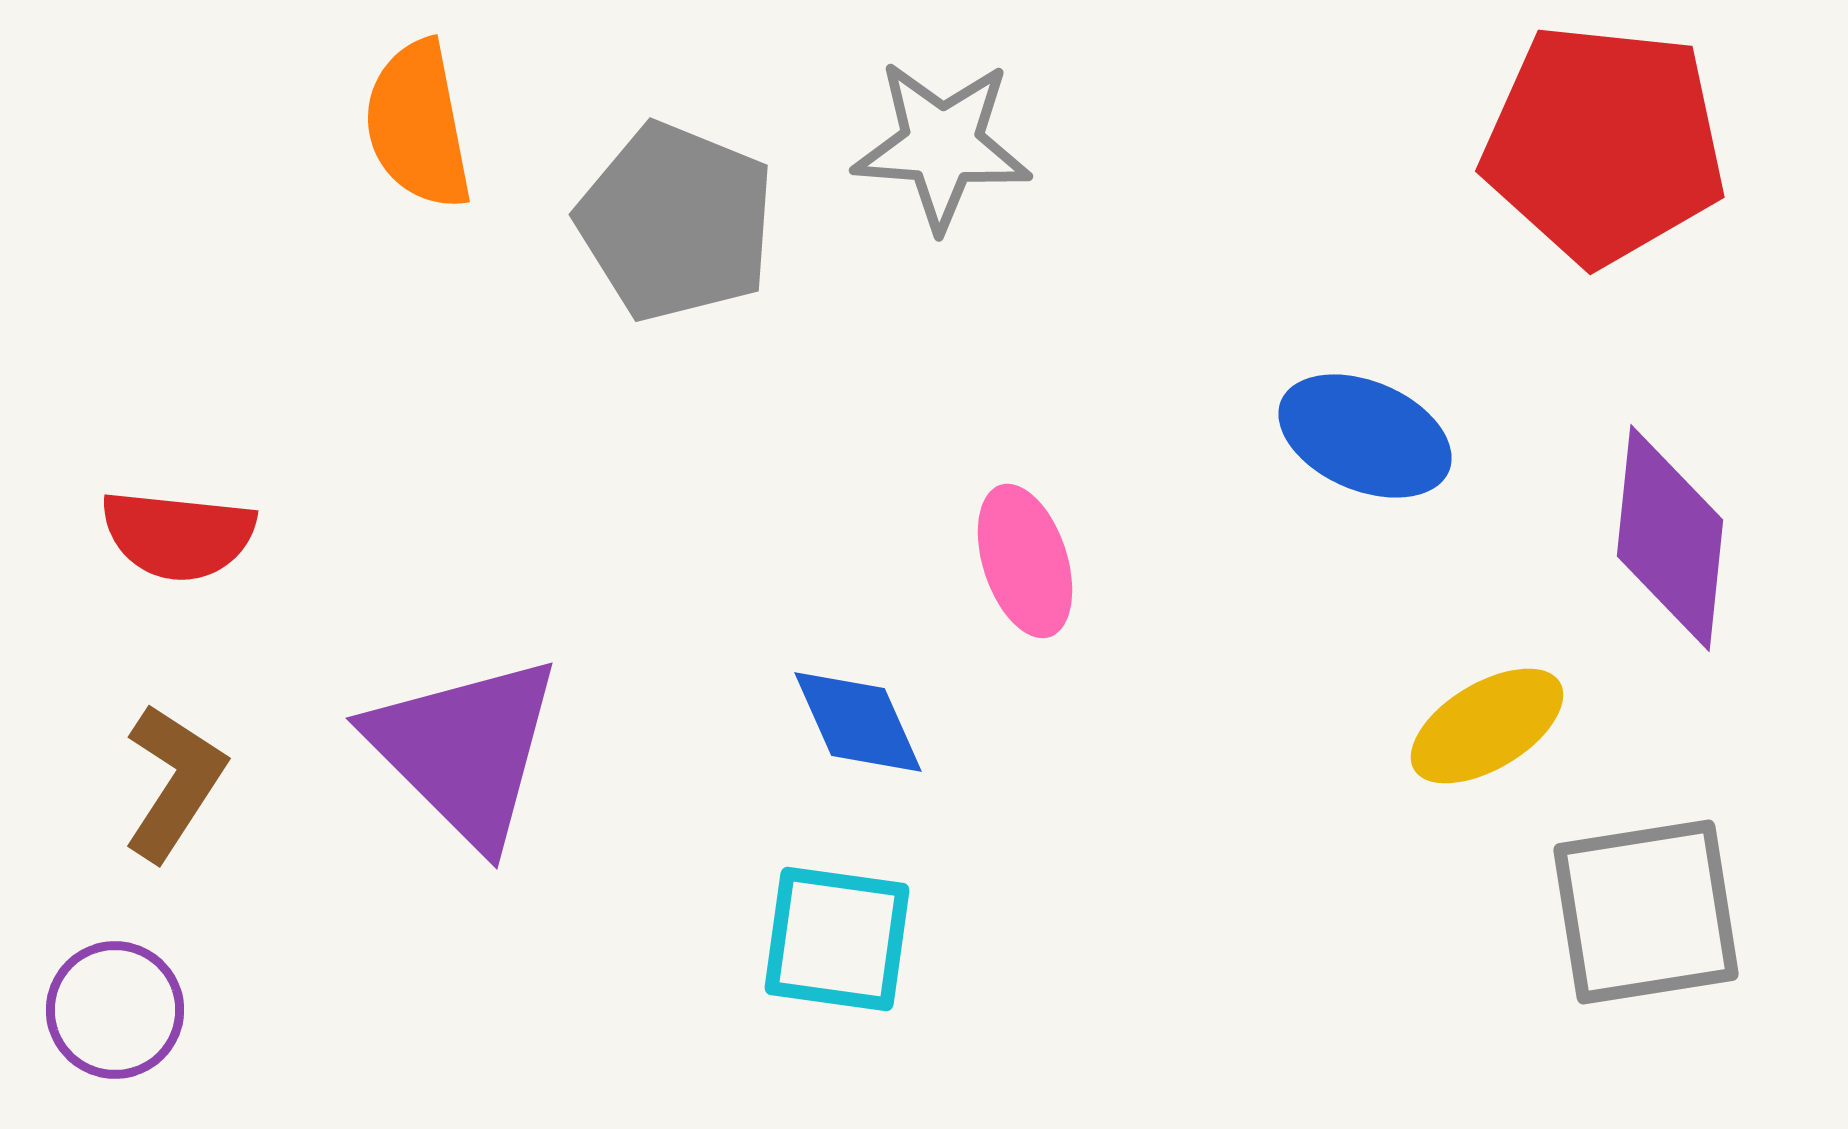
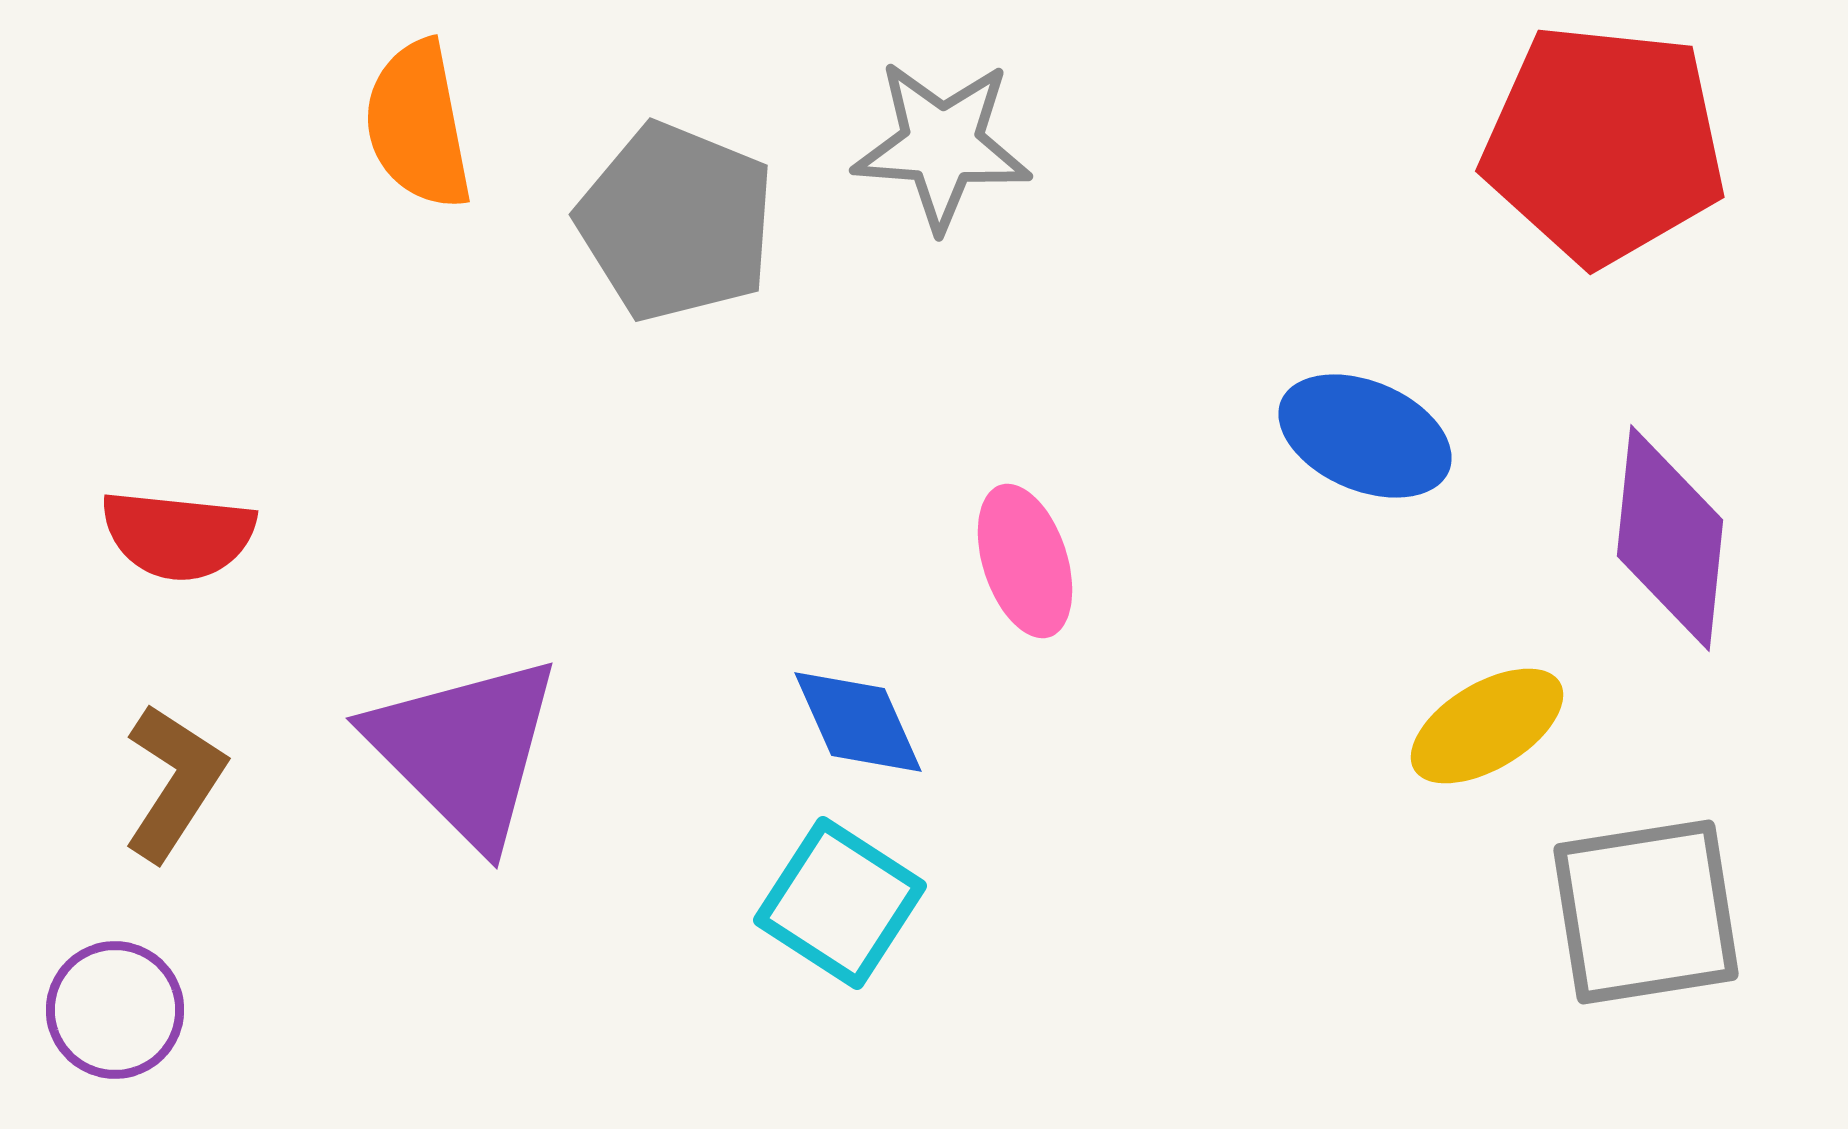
cyan square: moved 3 px right, 36 px up; rotated 25 degrees clockwise
